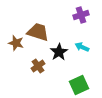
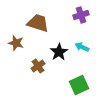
brown trapezoid: moved 9 px up
